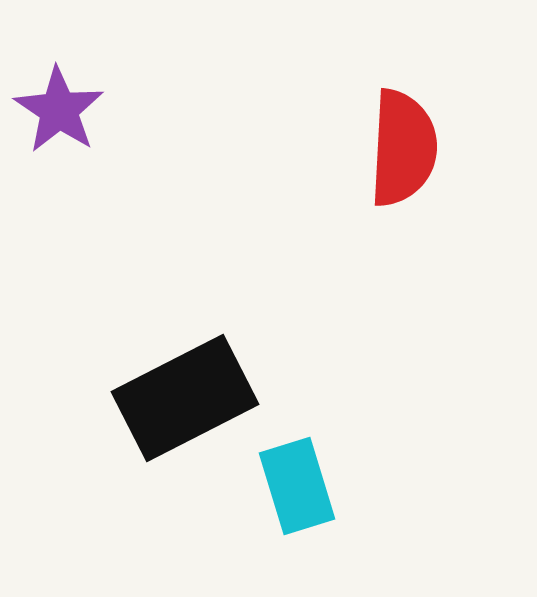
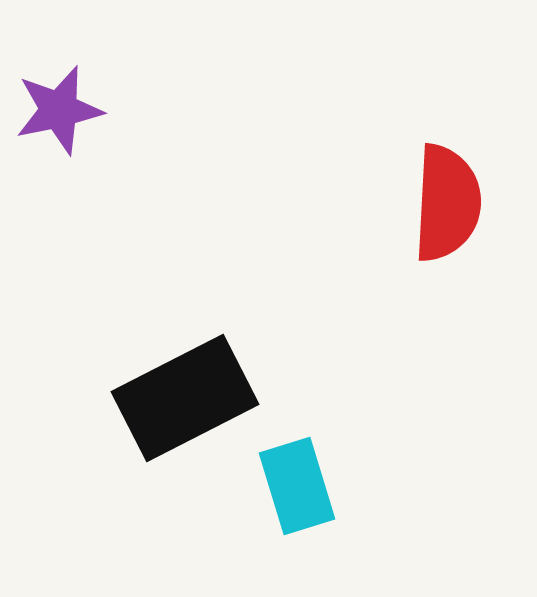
purple star: rotated 26 degrees clockwise
red semicircle: moved 44 px right, 55 px down
